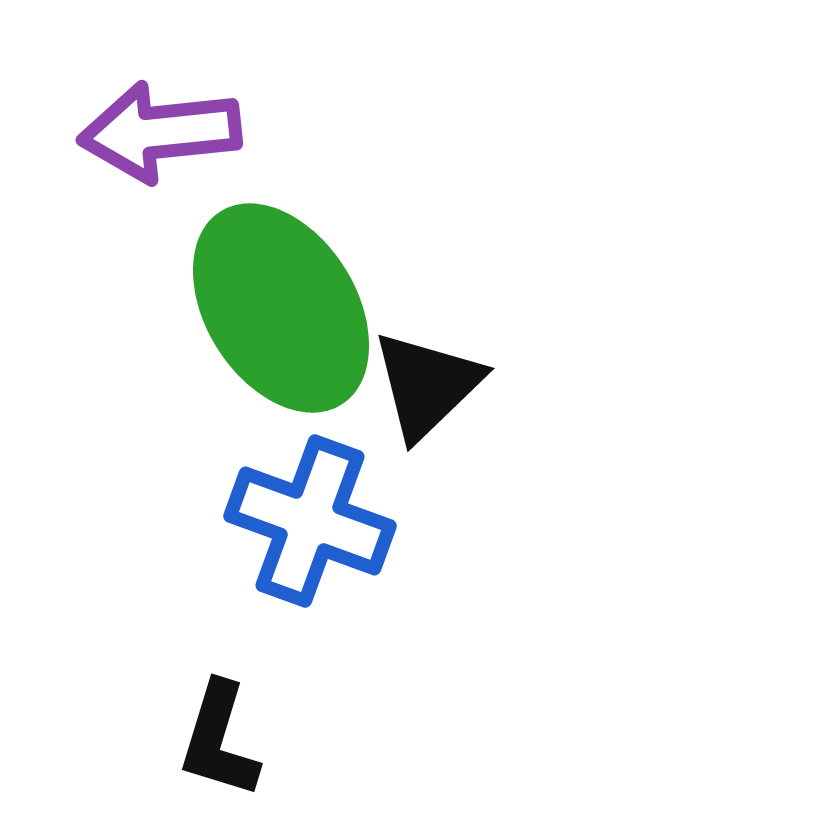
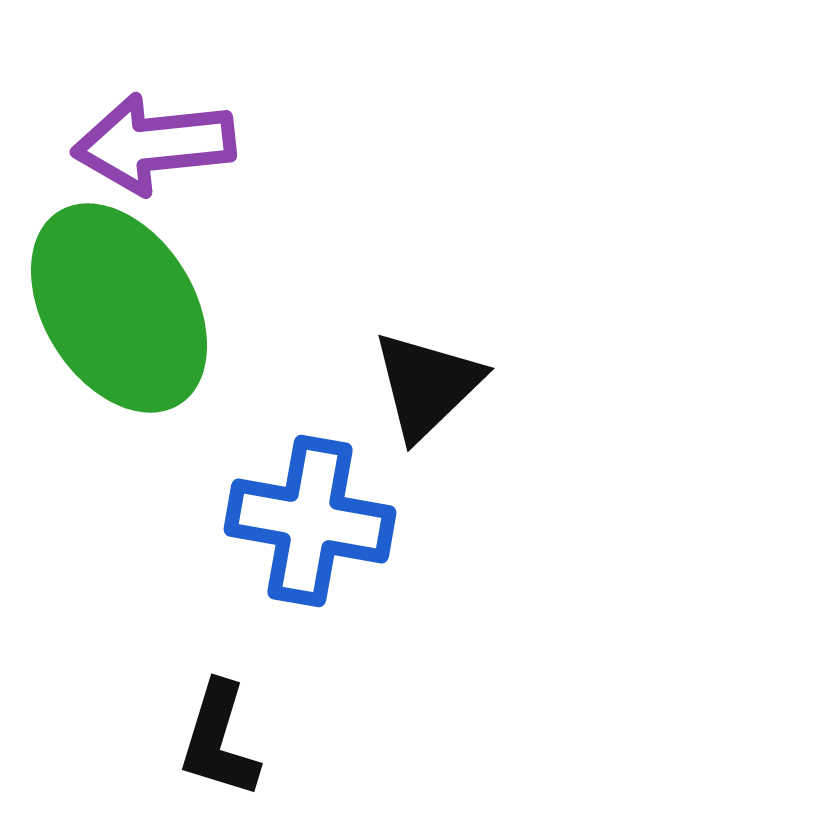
purple arrow: moved 6 px left, 12 px down
green ellipse: moved 162 px left
blue cross: rotated 10 degrees counterclockwise
